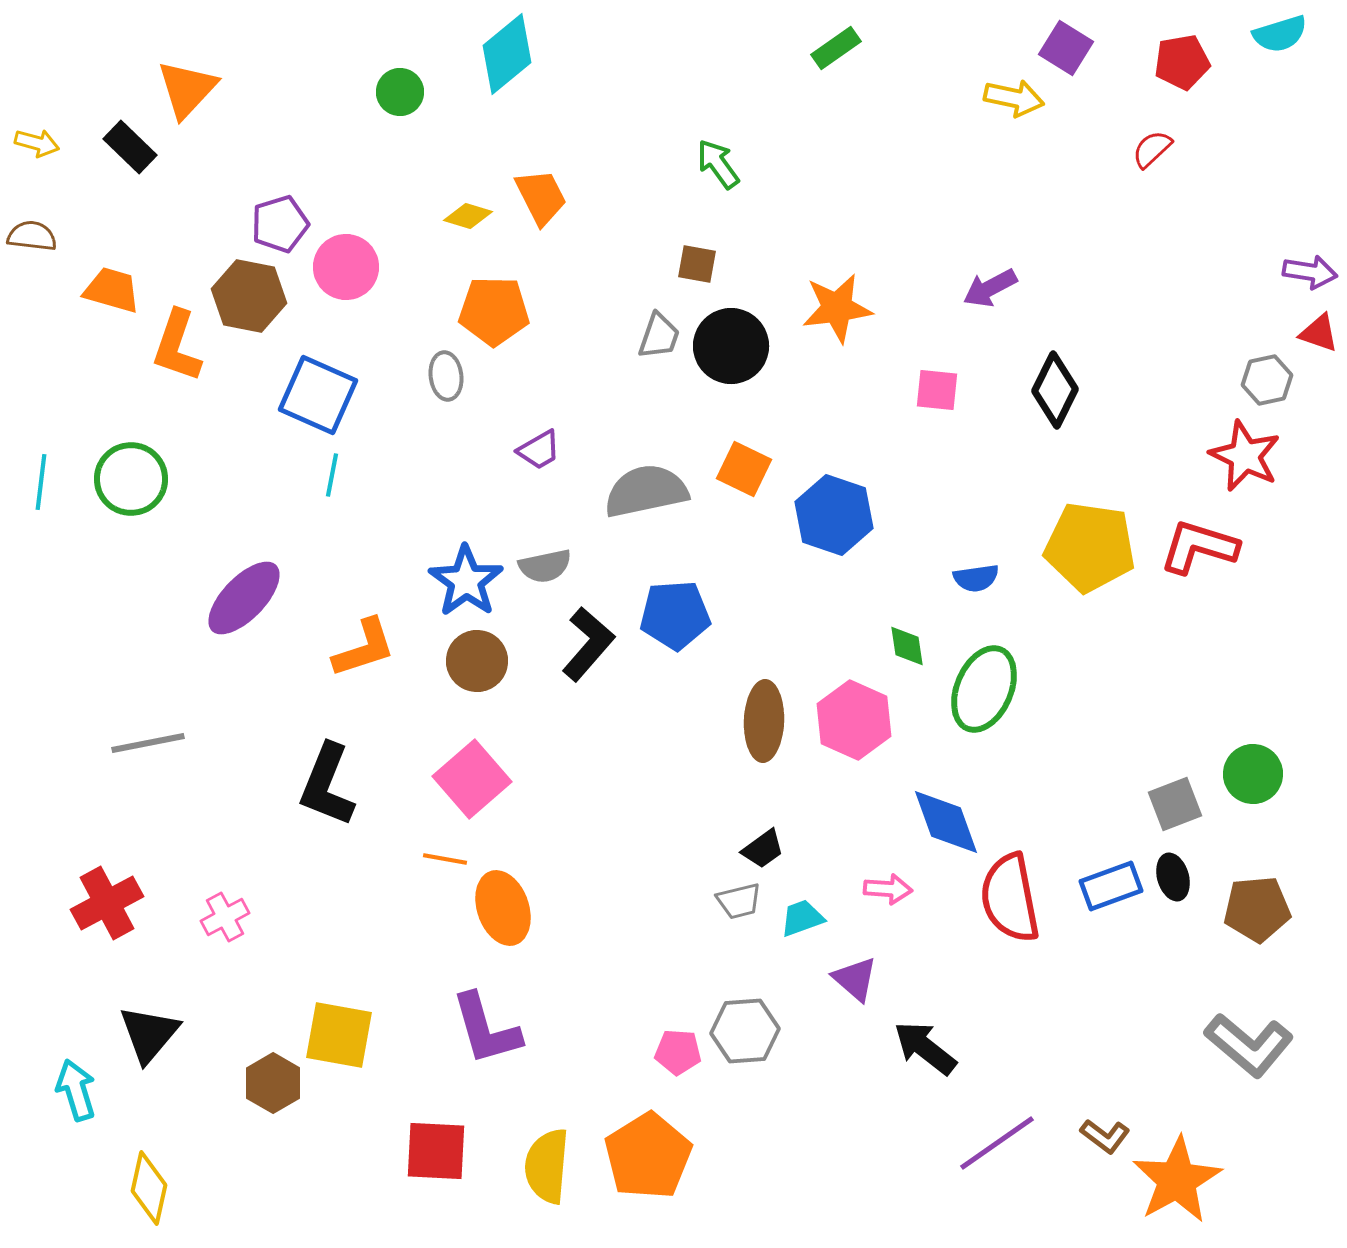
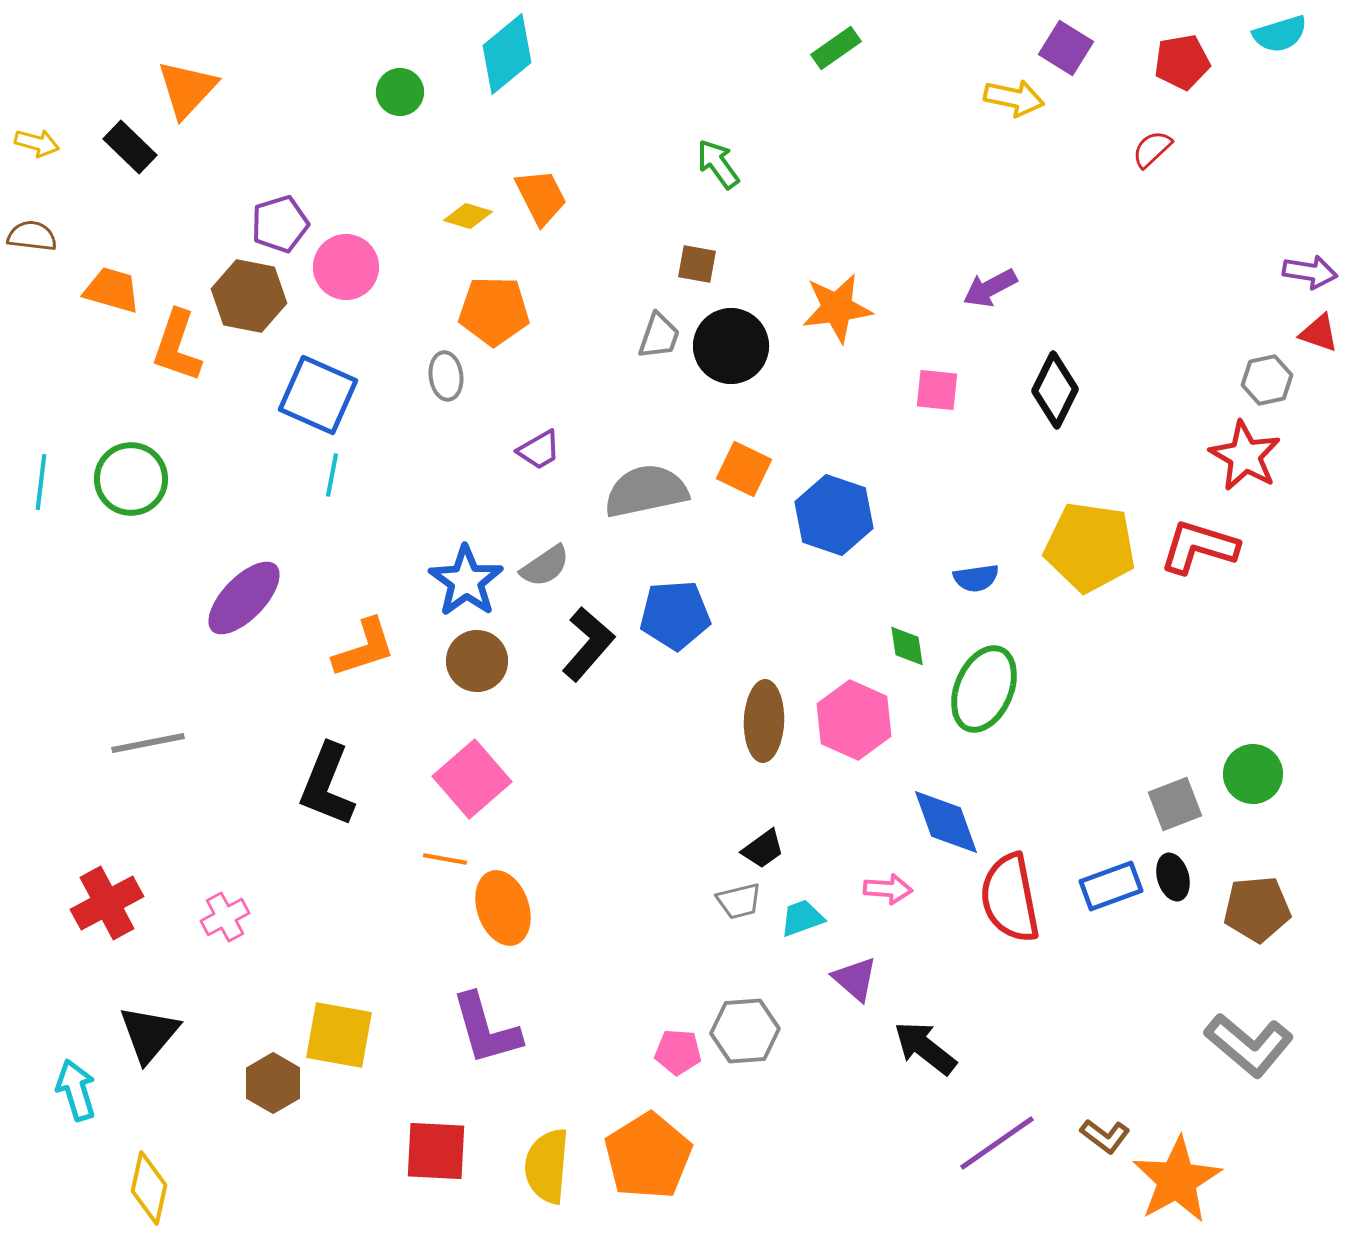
red star at (1245, 456): rotated 4 degrees clockwise
gray semicircle at (545, 566): rotated 22 degrees counterclockwise
